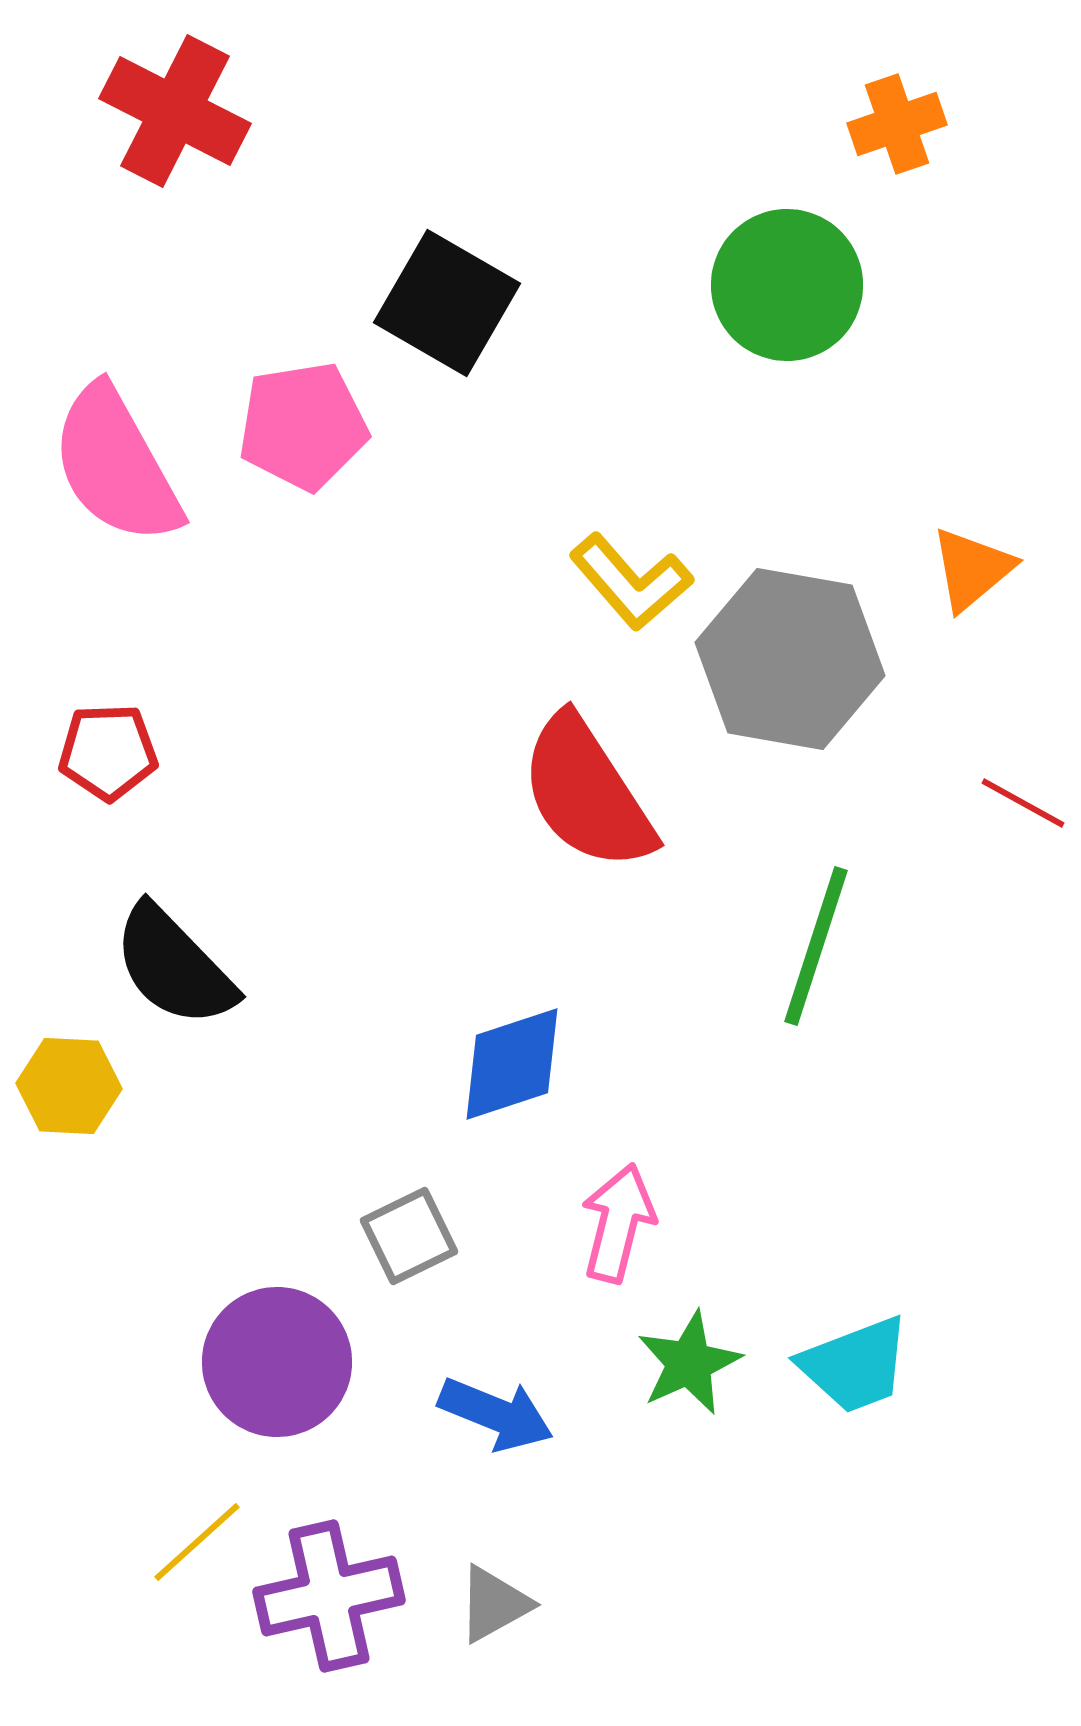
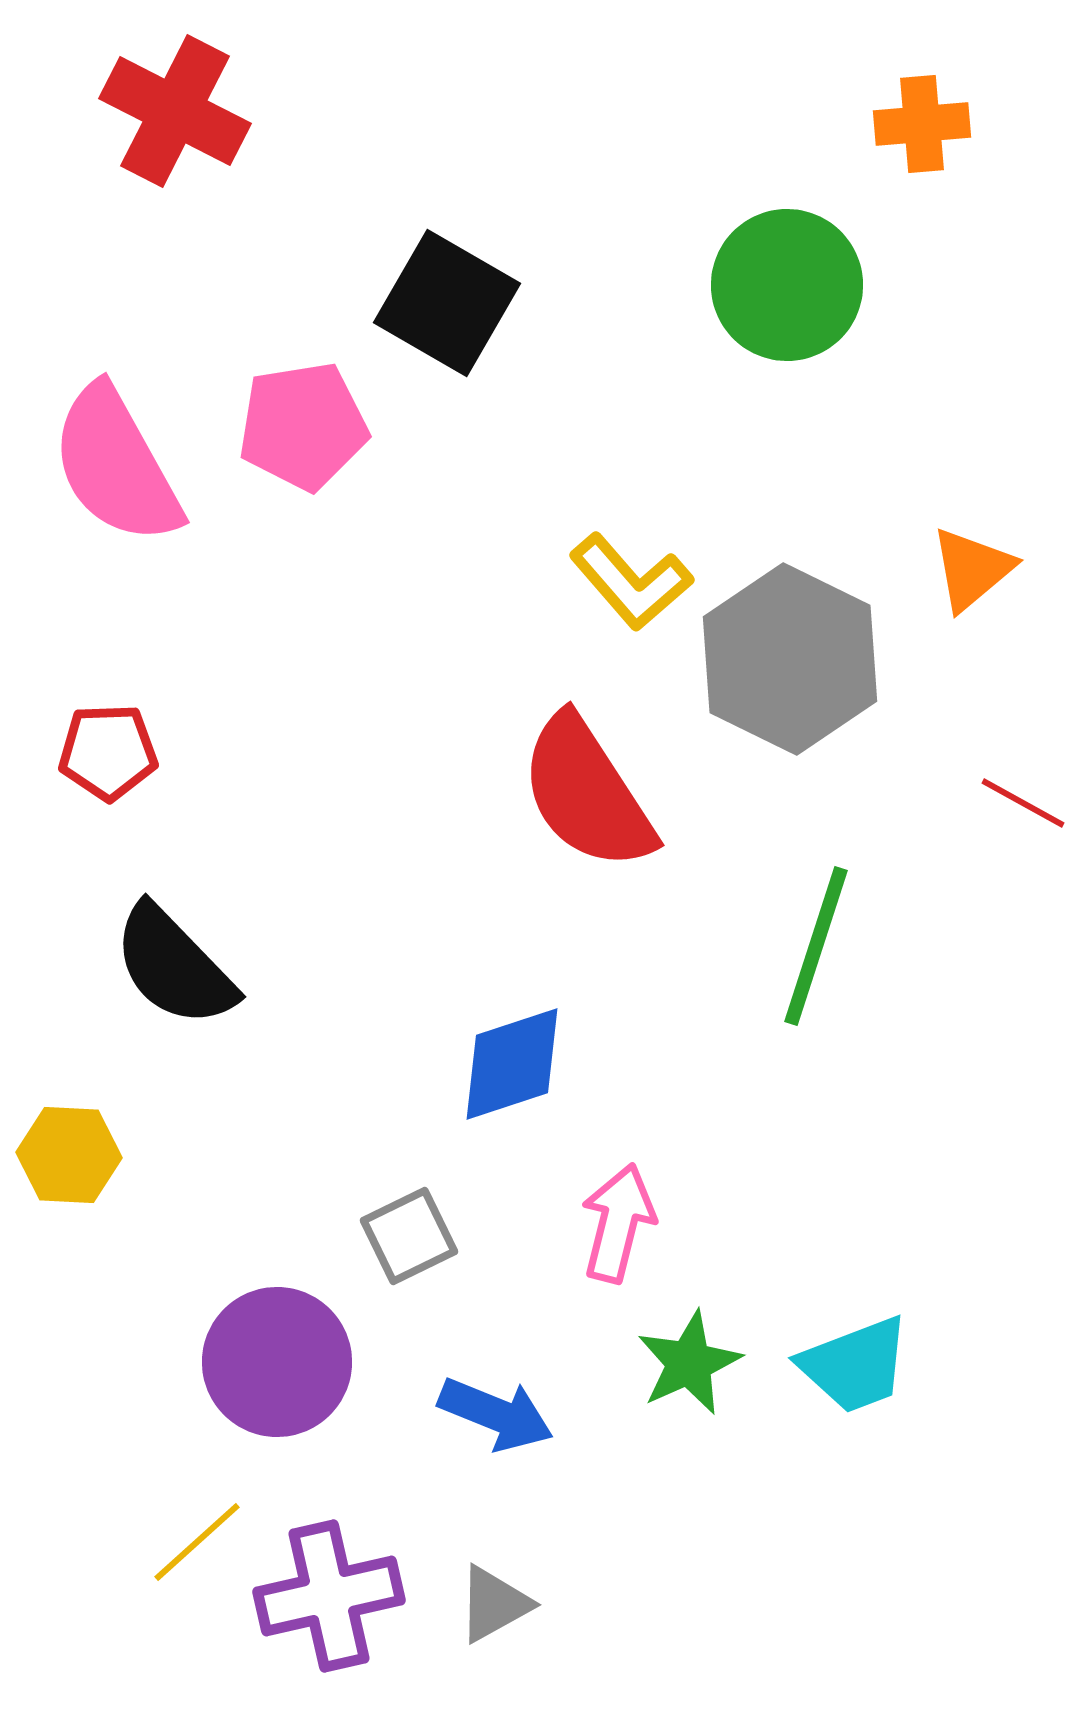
orange cross: moved 25 px right; rotated 14 degrees clockwise
gray hexagon: rotated 16 degrees clockwise
yellow hexagon: moved 69 px down
